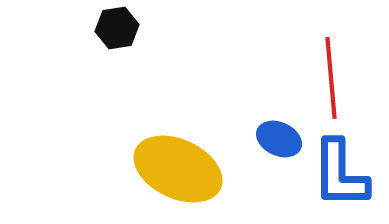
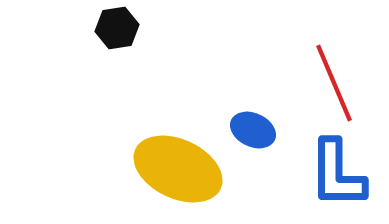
red line: moved 3 px right, 5 px down; rotated 18 degrees counterclockwise
blue ellipse: moved 26 px left, 9 px up
blue L-shape: moved 3 px left
